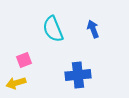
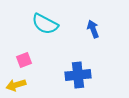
cyan semicircle: moved 8 px left, 5 px up; rotated 40 degrees counterclockwise
yellow arrow: moved 2 px down
